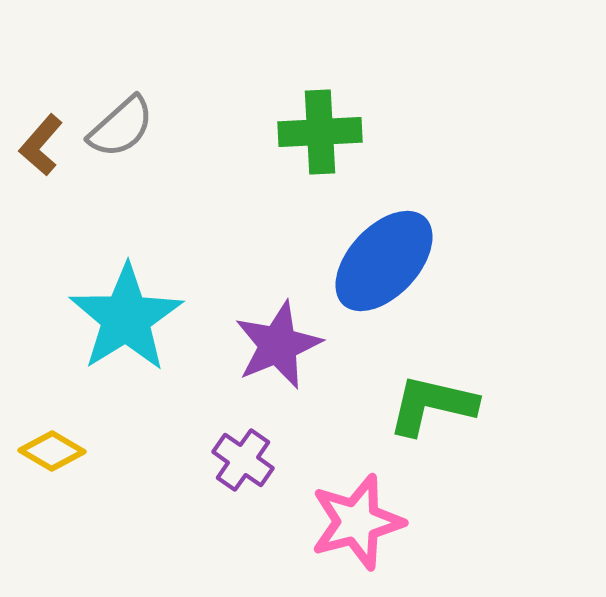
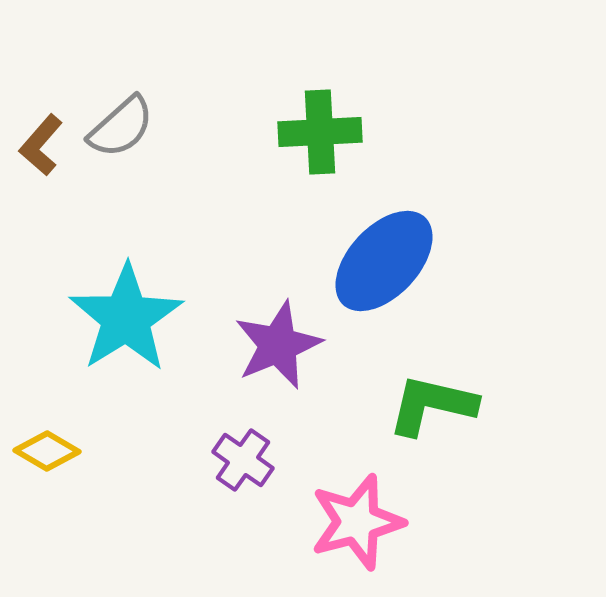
yellow diamond: moved 5 px left
